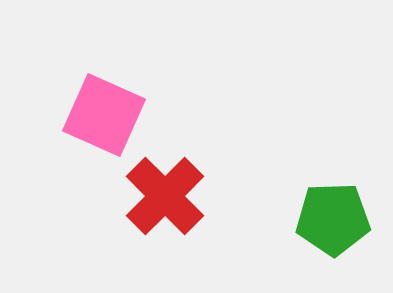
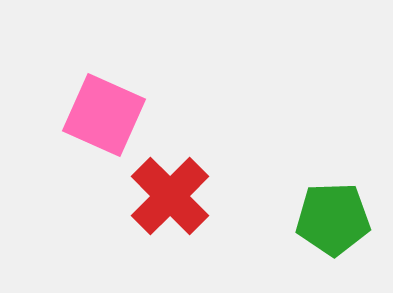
red cross: moved 5 px right
